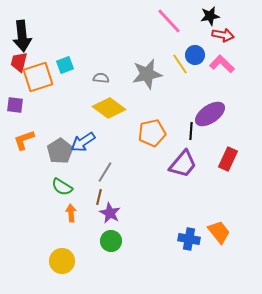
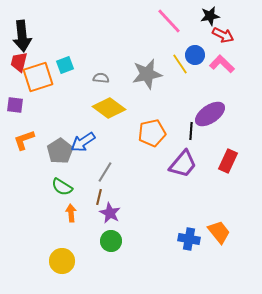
red arrow: rotated 15 degrees clockwise
red rectangle: moved 2 px down
